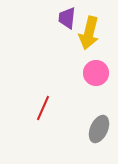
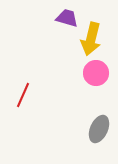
purple trapezoid: rotated 100 degrees clockwise
yellow arrow: moved 2 px right, 6 px down
red line: moved 20 px left, 13 px up
